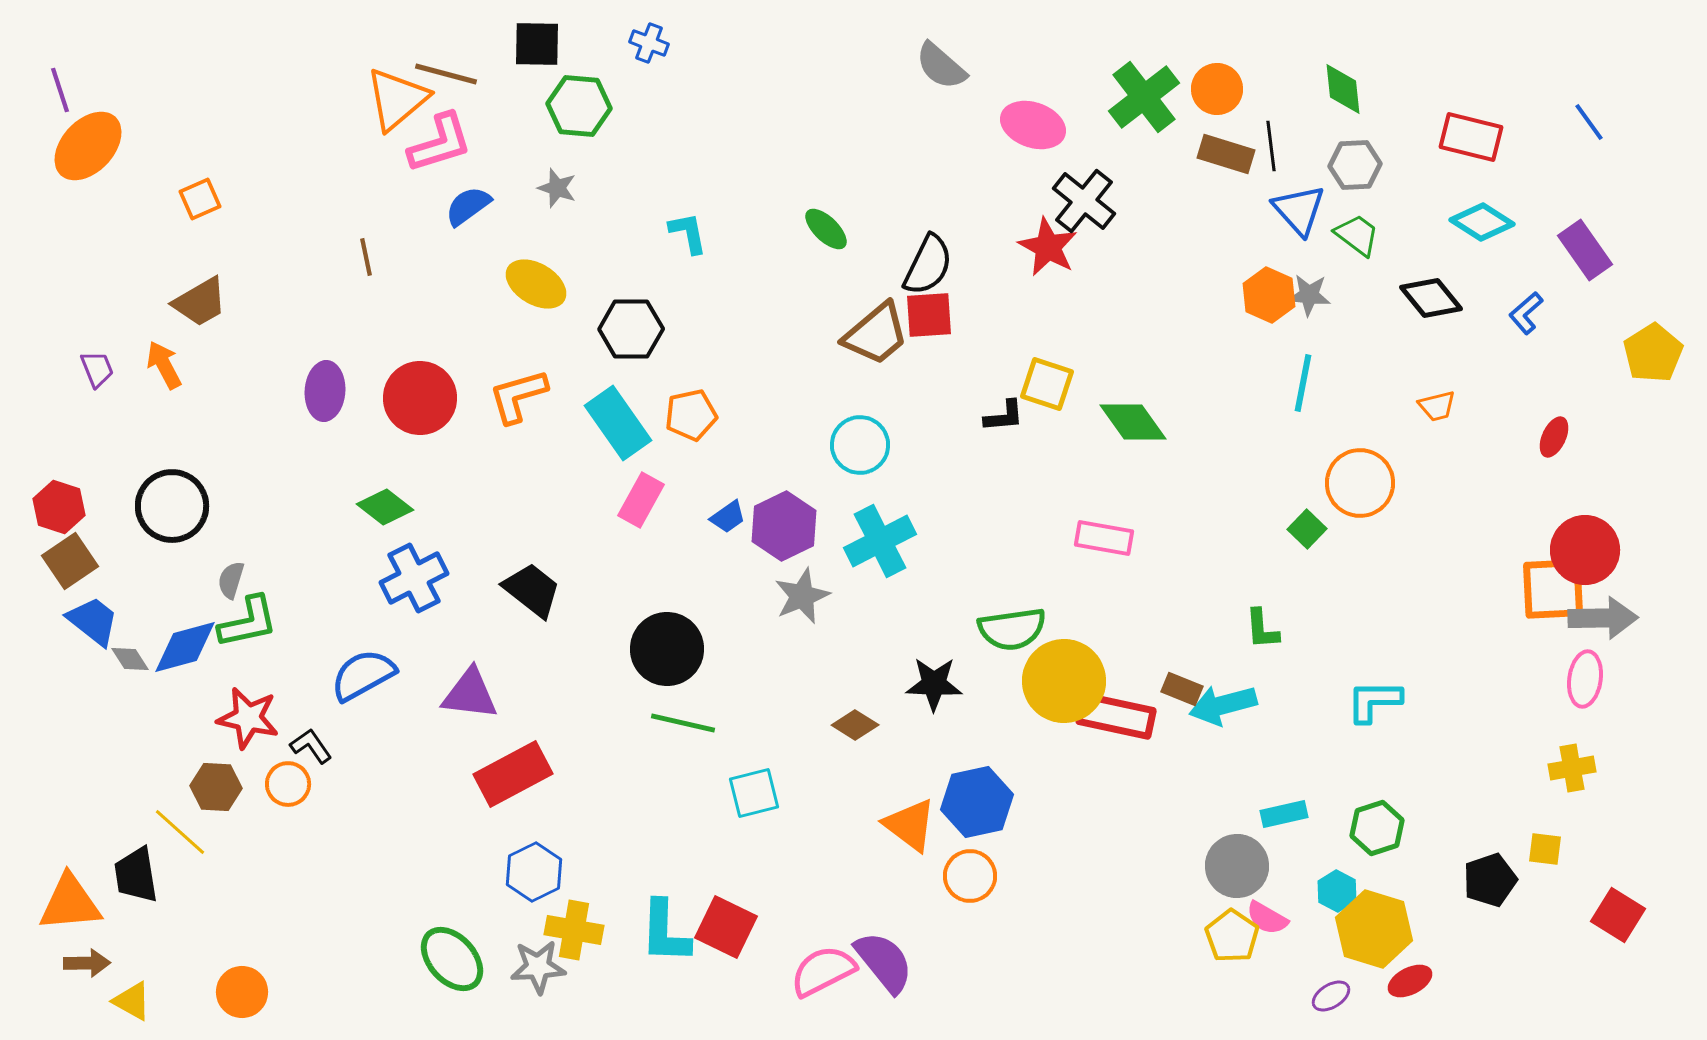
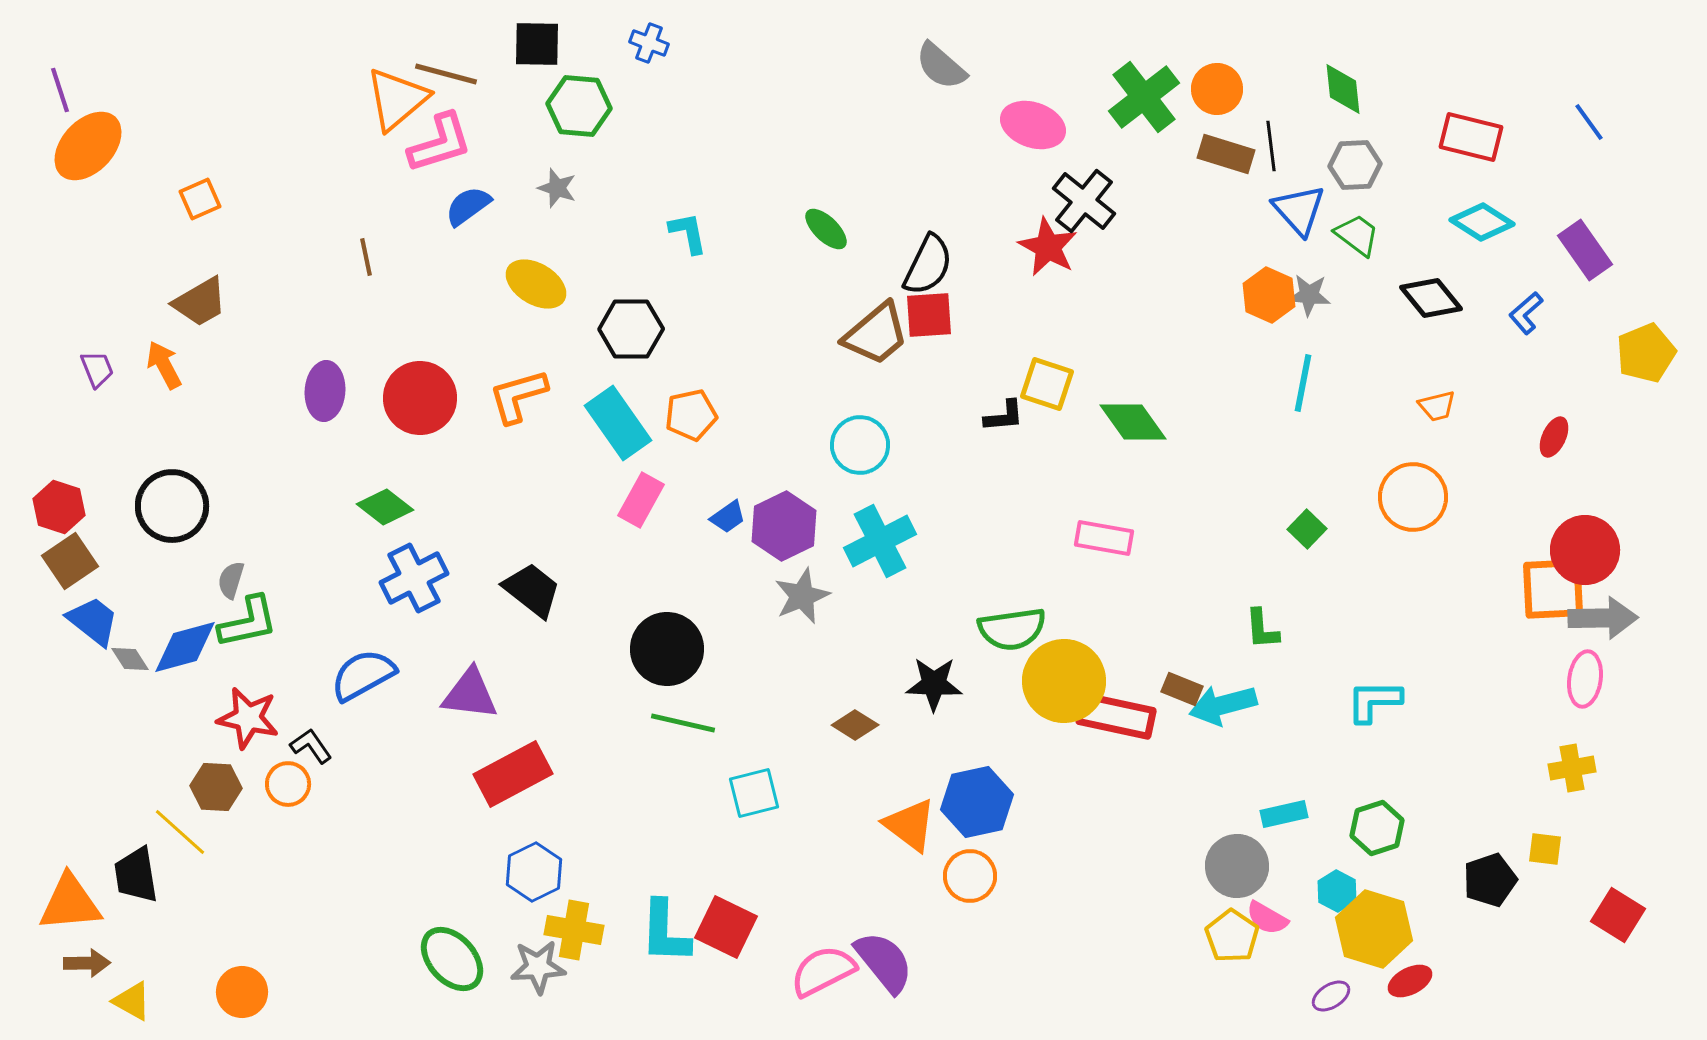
yellow pentagon at (1653, 353): moved 7 px left; rotated 10 degrees clockwise
orange circle at (1360, 483): moved 53 px right, 14 px down
